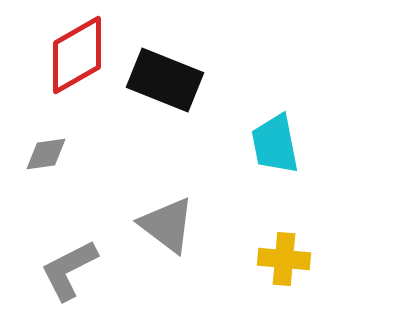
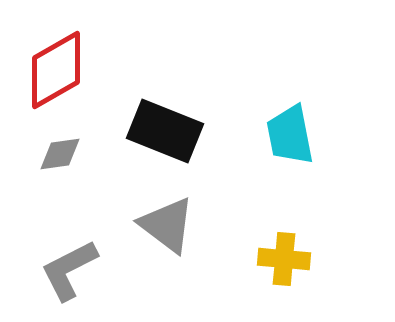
red diamond: moved 21 px left, 15 px down
black rectangle: moved 51 px down
cyan trapezoid: moved 15 px right, 9 px up
gray diamond: moved 14 px right
